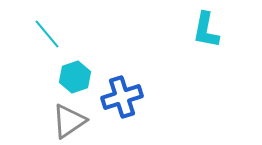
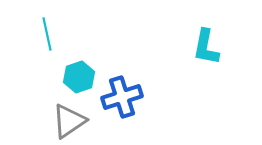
cyan L-shape: moved 17 px down
cyan line: rotated 28 degrees clockwise
cyan hexagon: moved 4 px right
